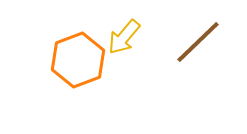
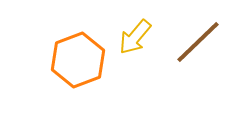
yellow arrow: moved 11 px right
